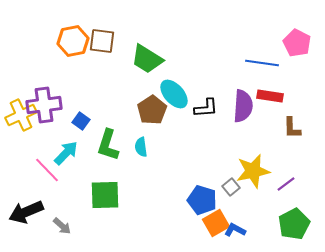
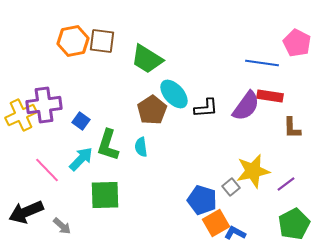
purple semicircle: moved 3 px right; rotated 32 degrees clockwise
cyan arrow: moved 15 px right, 6 px down
blue L-shape: moved 3 px down
